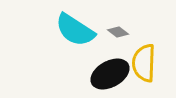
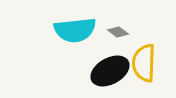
cyan semicircle: rotated 39 degrees counterclockwise
black ellipse: moved 3 px up
